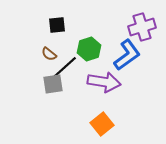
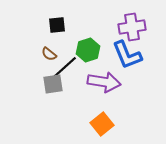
purple cross: moved 10 px left; rotated 8 degrees clockwise
green hexagon: moved 1 px left, 1 px down
blue L-shape: rotated 104 degrees clockwise
